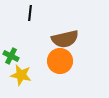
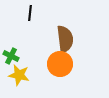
brown semicircle: rotated 84 degrees counterclockwise
orange circle: moved 3 px down
yellow star: moved 2 px left
